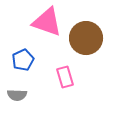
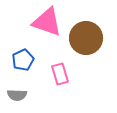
pink rectangle: moved 5 px left, 3 px up
